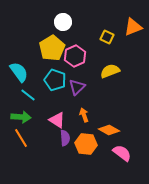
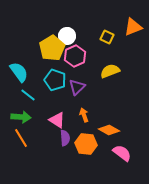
white circle: moved 4 px right, 14 px down
